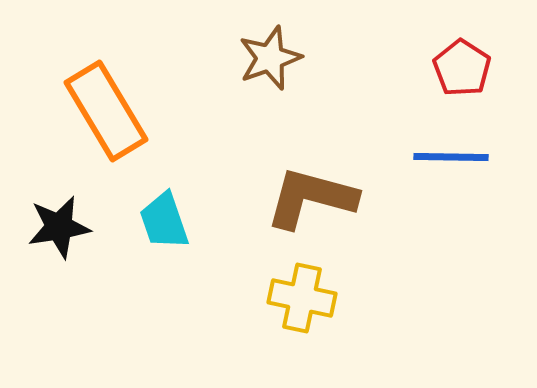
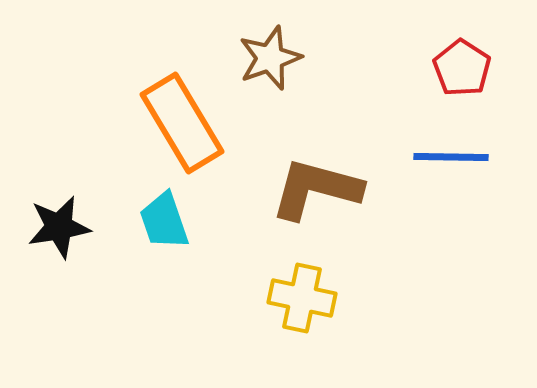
orange rectangle: moved 76 px right, 12 px down
brown L-shape: moved 5 px right, 9 px up
